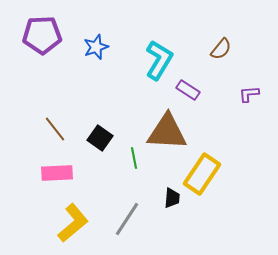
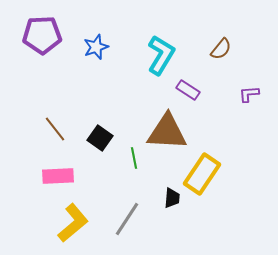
cyan L-shape: moved 2 px right, 5 px up
pink rectangle: moved 1 px right, 3 px down
